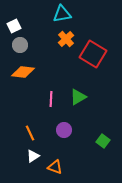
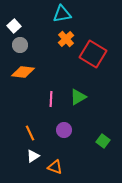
white square: rotated 16 degrees counterclockwise
